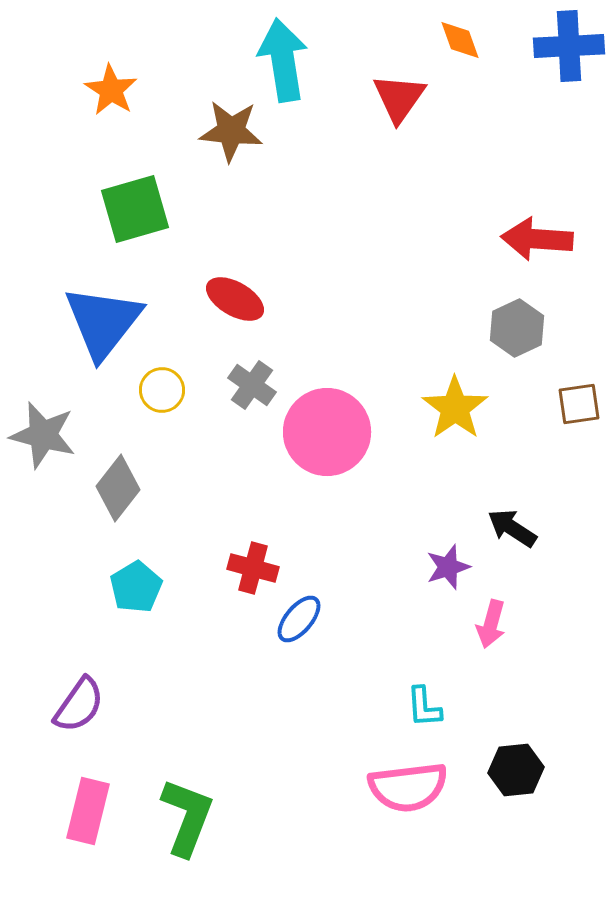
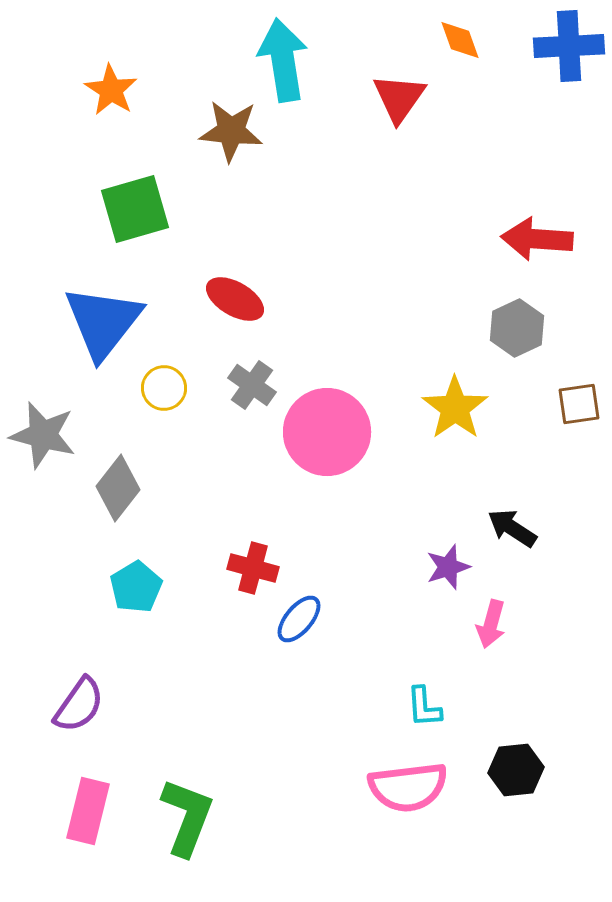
yellow circle: moved 2 px right, 2 px up
